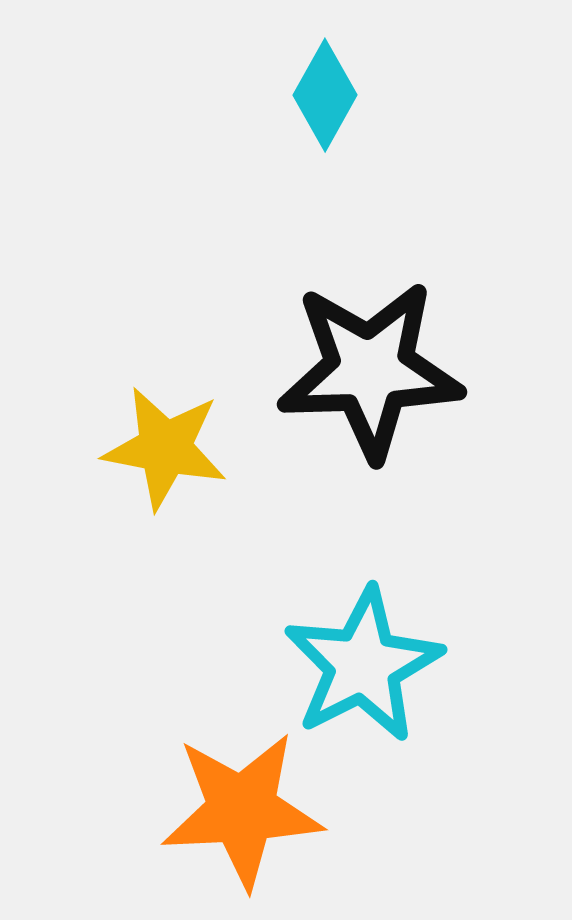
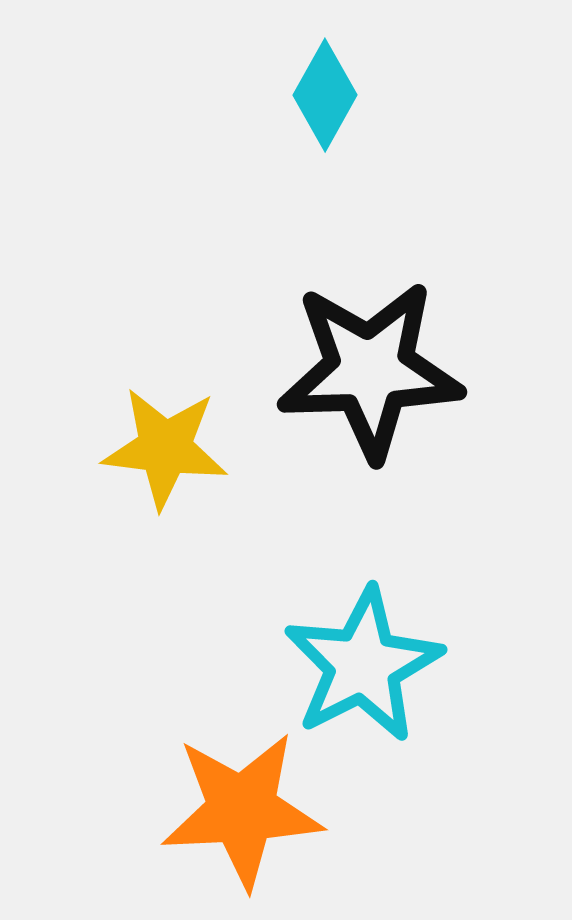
yellow star: rotated 4 degrees counterclockwise
